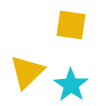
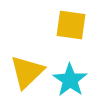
cyan star: moved 1 px left, 5 px up
